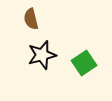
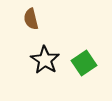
black star: moved 3 px right, 5 px down; rotated 24 degrees counterclockwise
